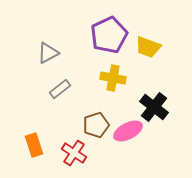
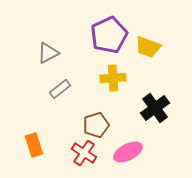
yellow cross: rotated 15 degrees counterclockwise
black cross: moved 1 px right, 1 px down; rotated 16 degrees clockwise
pink ellipse: moved 21 px down
red cross: moved 10 px right
